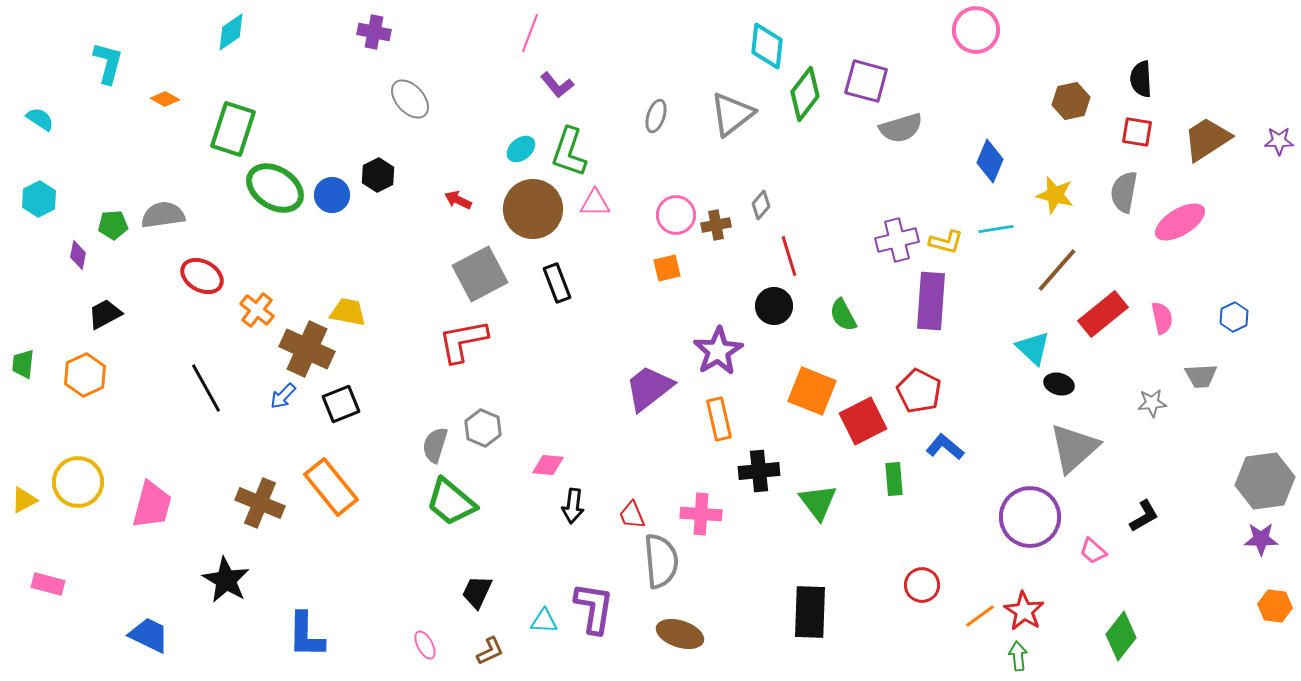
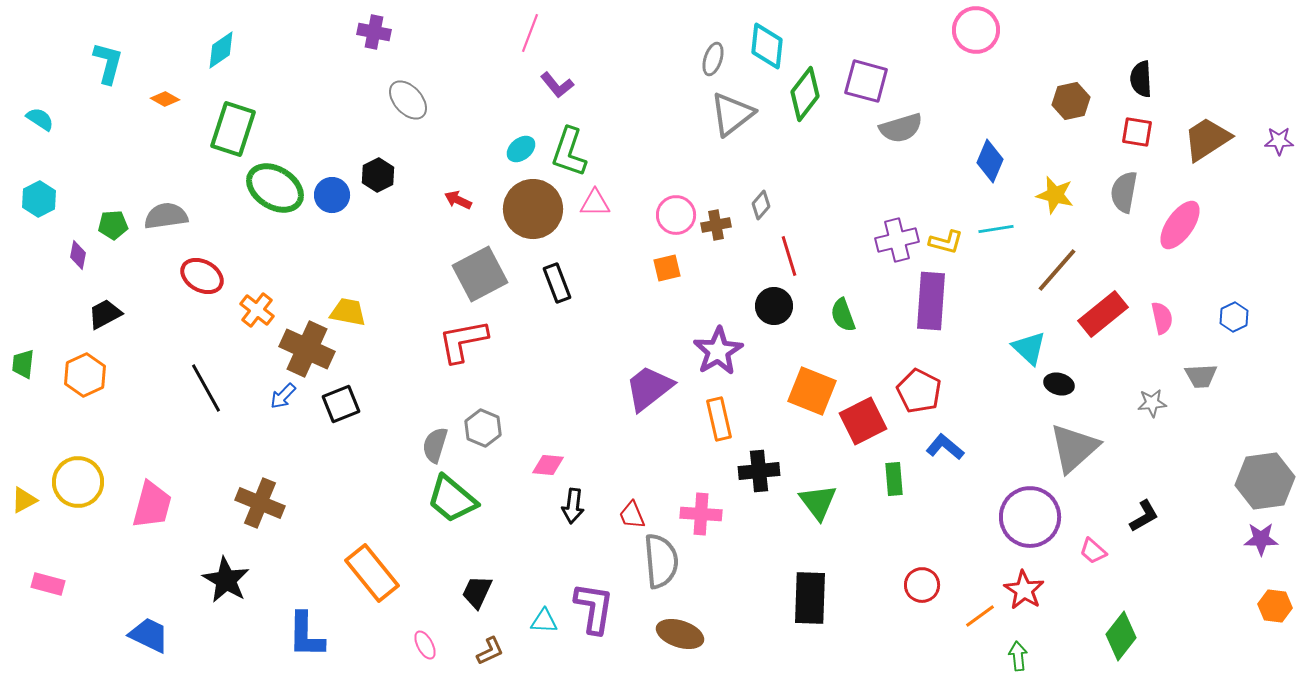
cyan diamond at (231, 32): moved 10 px left, 18 px down
gray ellipse at (410, 99): moved 2 px left, 1 px down
gray ellipse at (656, 116): moved 57 px right, 57 px up
gray semicircle at (163, 215): moved 3 px right, 1 px down
pink ellipse at (1180, 222): moved 3 px down; rotated 24 degrees counterclockwise
green semicircle at (843, 315): rotated 8 degrees clockwise
cyan triangle at (1033, 348): moved 4 px left
orange rectangle at (331, 487): moved 41 px right, 86 px down
green trapezoid at (451, 502): moved 1 px right, 3 px up
red star at (1024, 611): moved 21 px up
black rectangle at (810, 612): moved 14 px up
